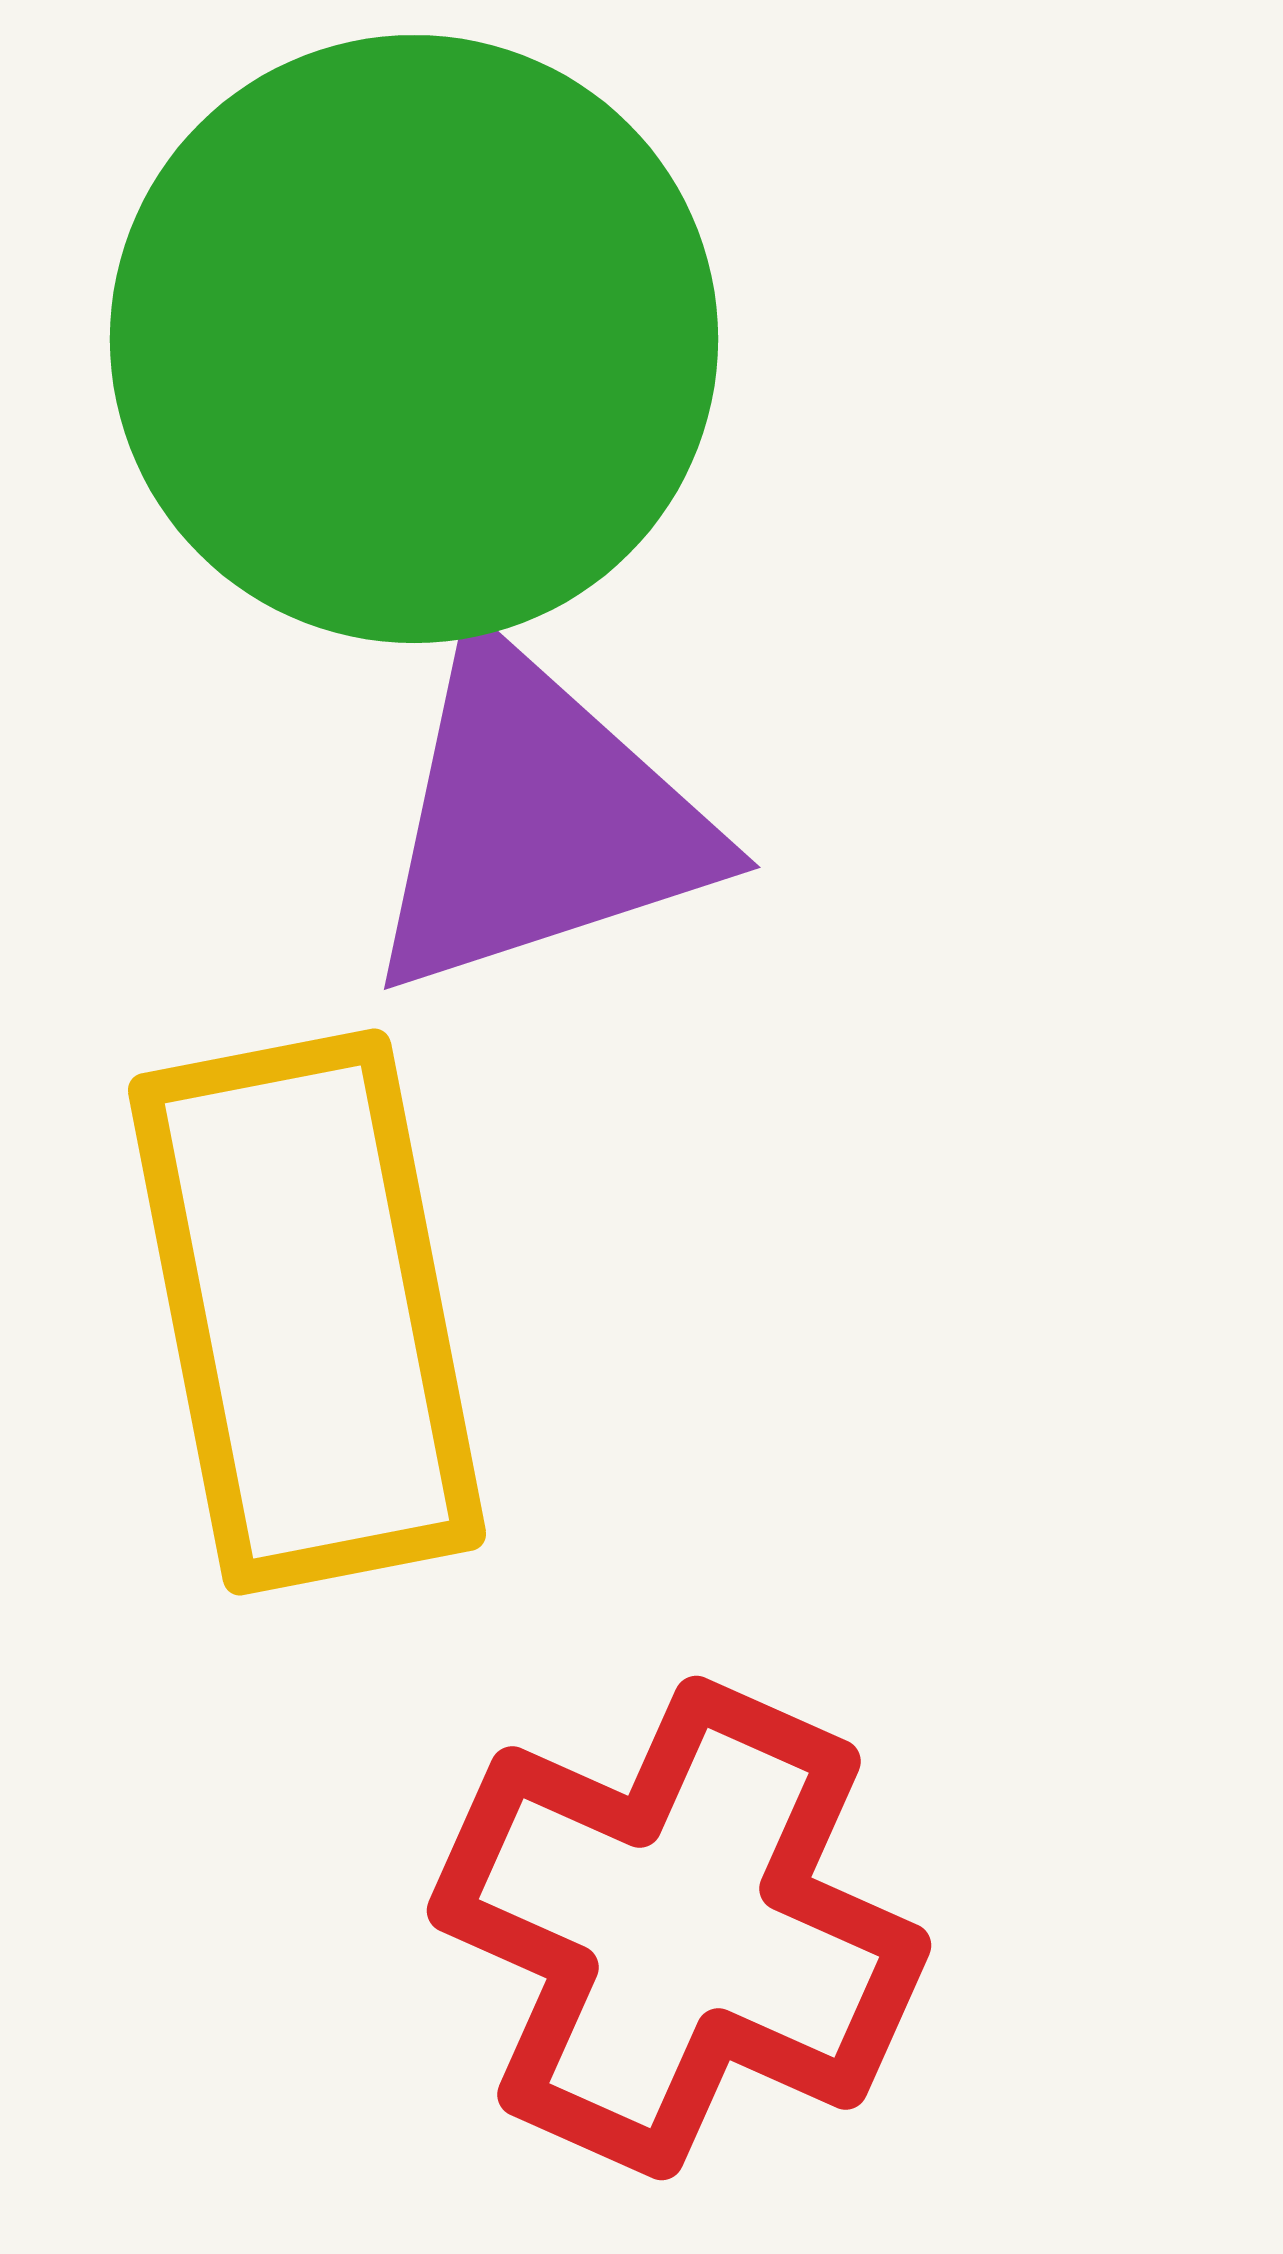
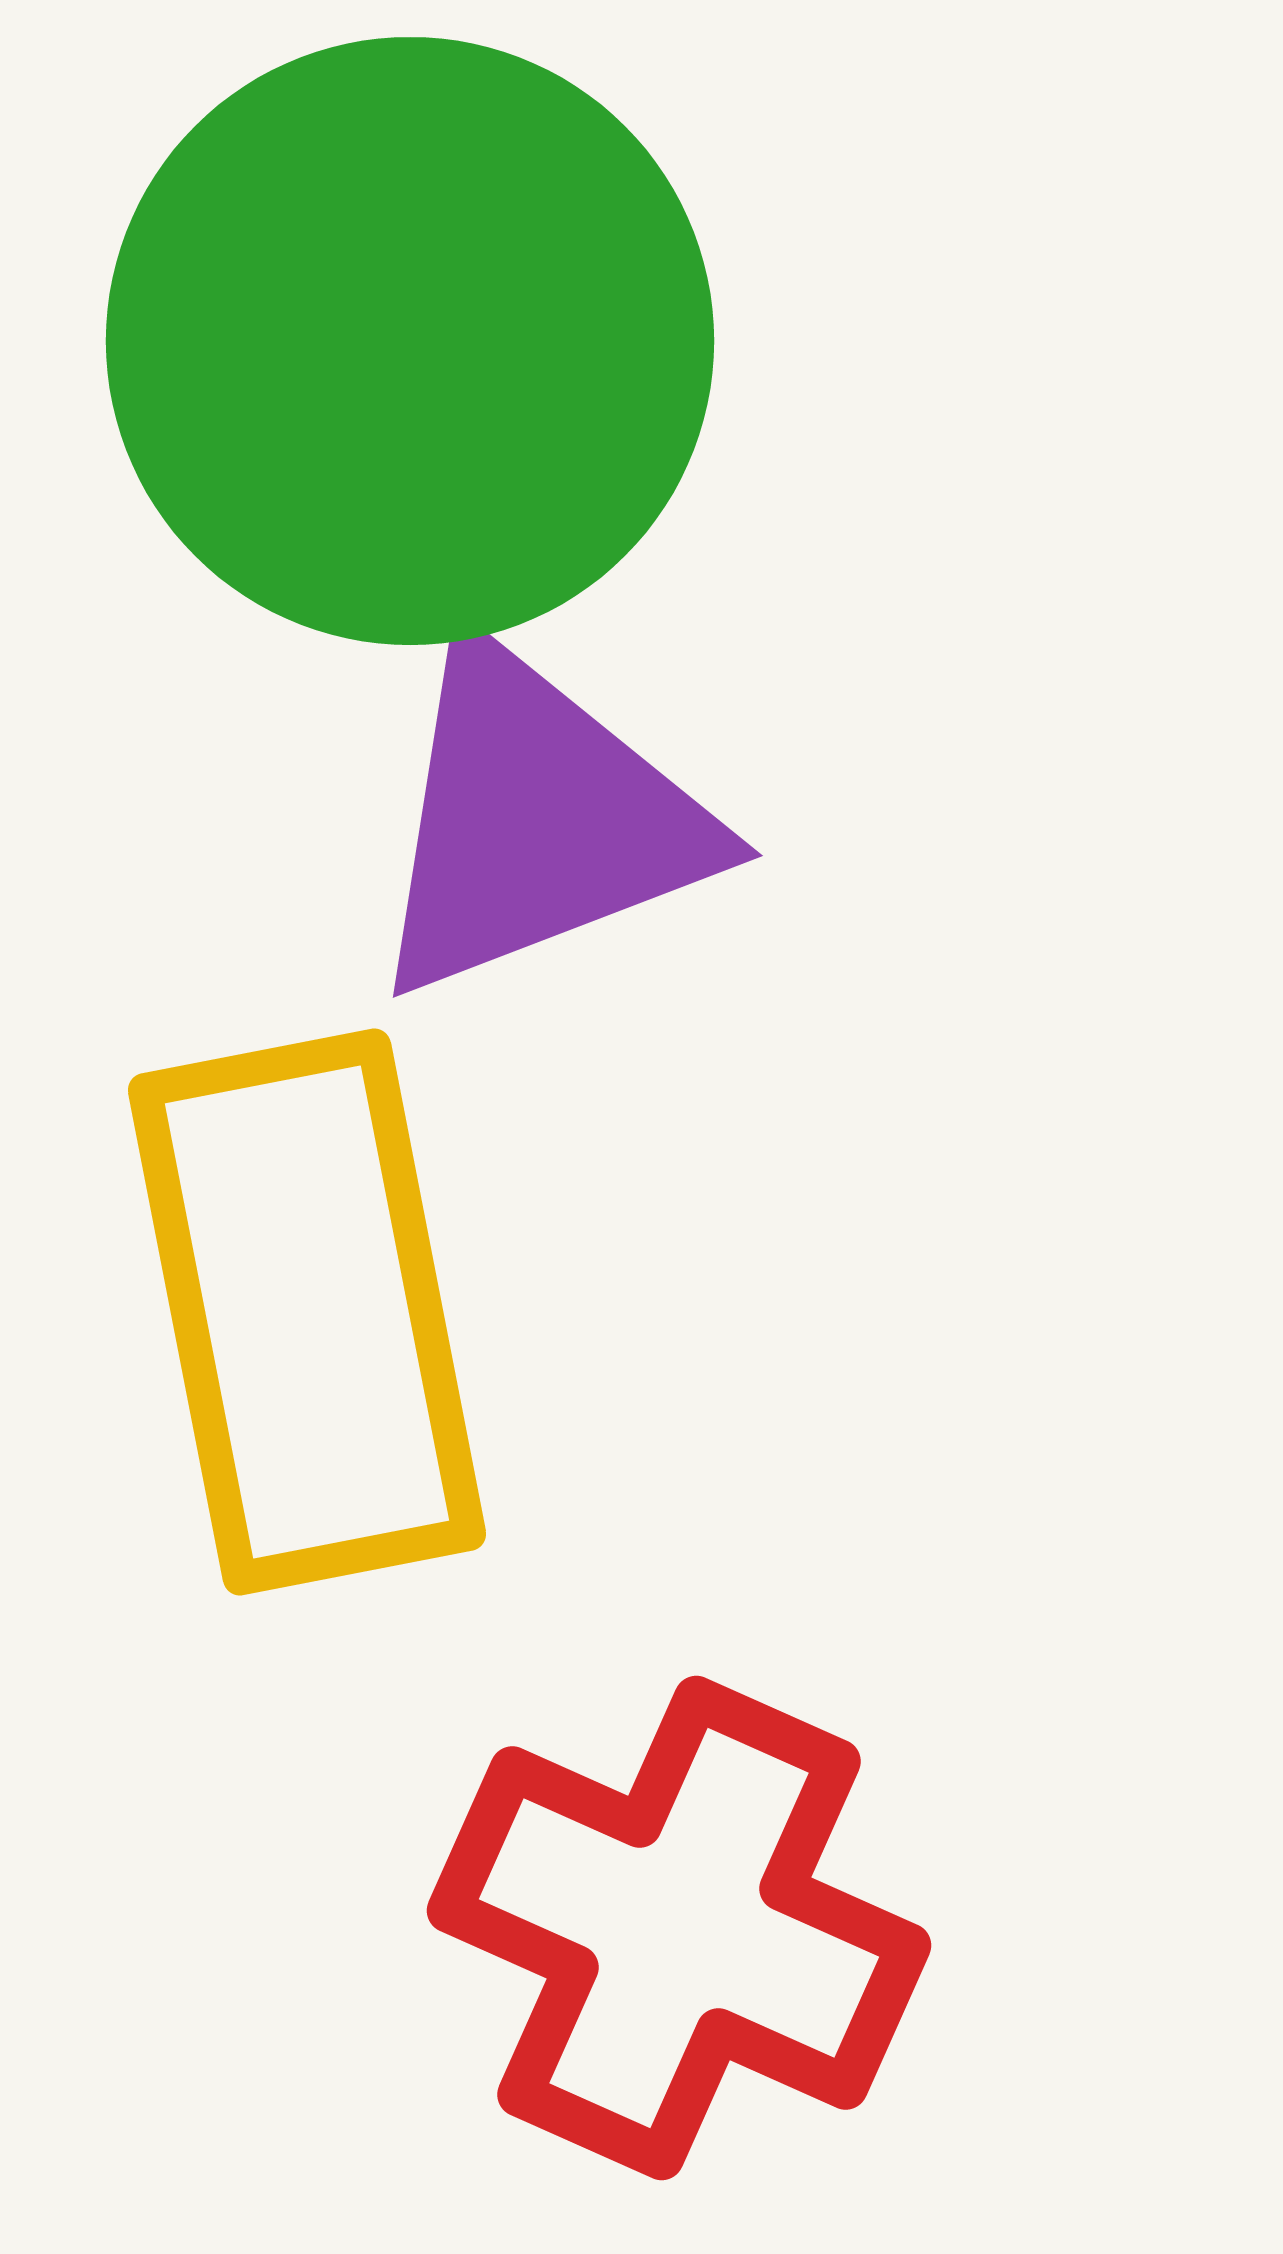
green circle: moved 4 px left, 2 px down
purple triangle: rotated 3 degrees counterclockwise
